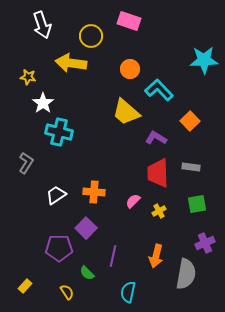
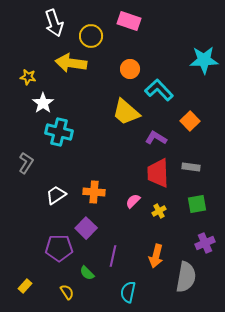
white arrow: moved 12 px right, 2 px up
gray semicircle: moved 3 px down
